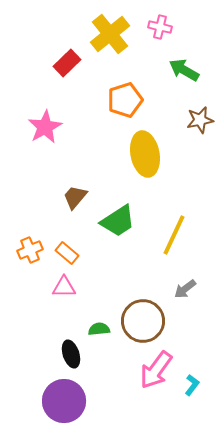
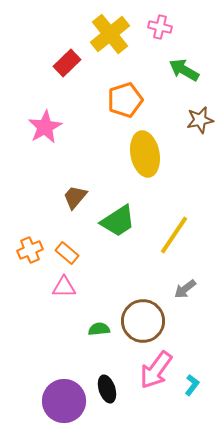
yellow line: rotated 9 degrees clockwise
black ellipse: moved 36 px right, 35 px down
